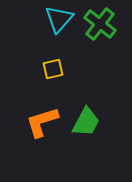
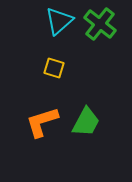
cyan triangle: moved 2 px down; rotated 8 degrees clockwise
yellow square: moved 1 px right, 1 px up; rotated 30 degrees clockwise
